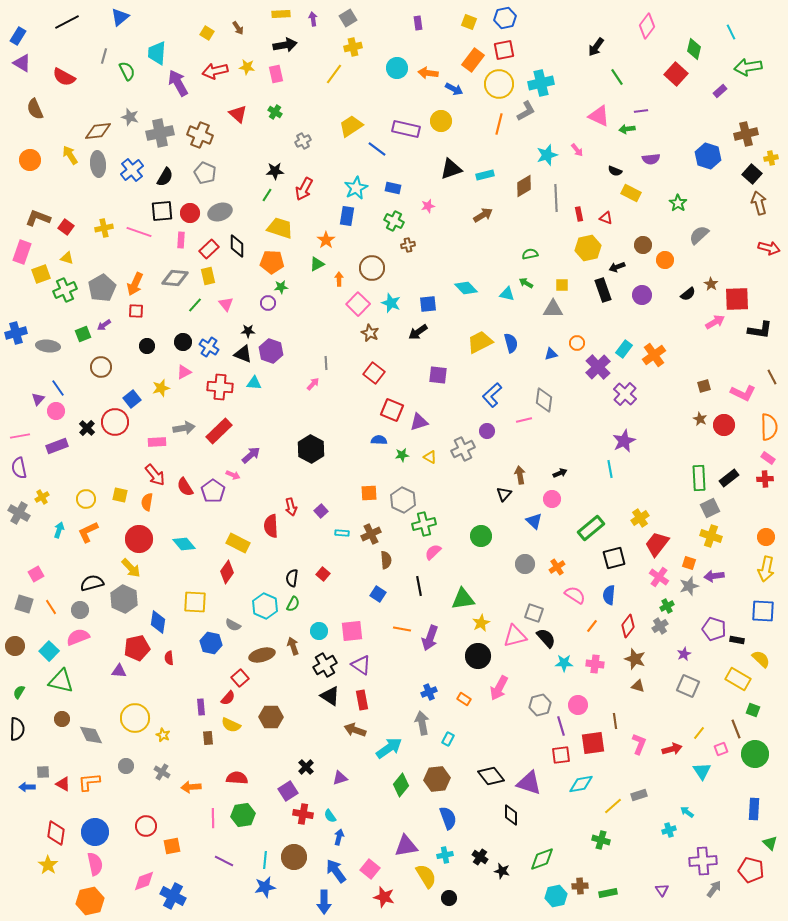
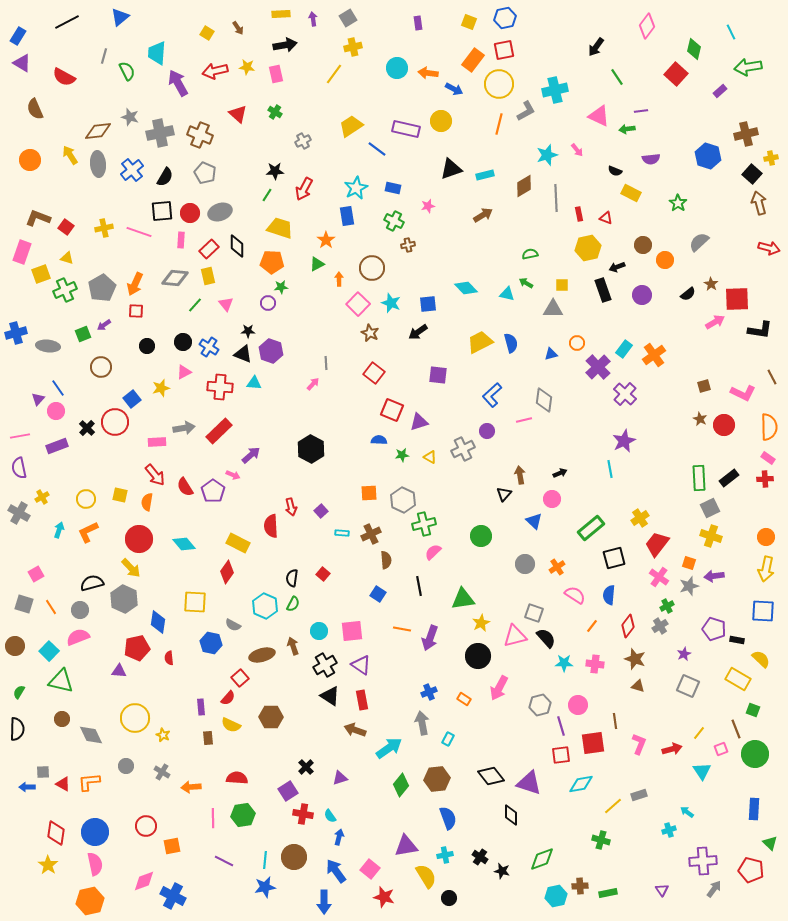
cyan cross at (541, 83): moved 14 px right, 7 px down
blue rectangle at (347, 216): rotated 18 degrees counterclockwise
gray semicircle at (699, 235): moved 7 px down
